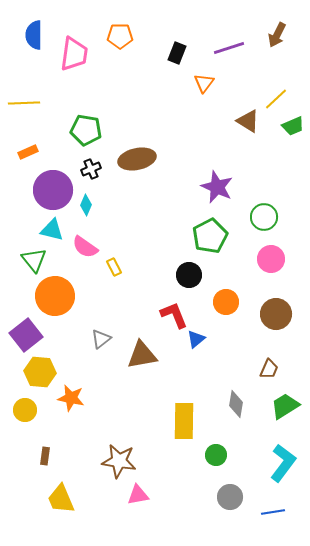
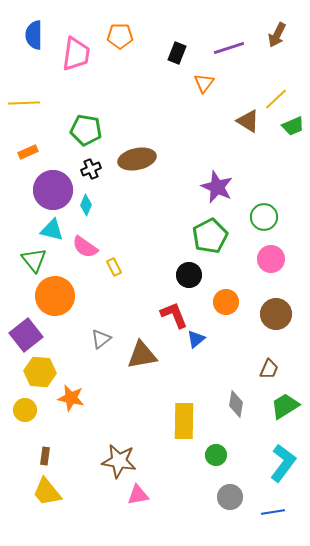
pink trapezoid at (74, 54): moved 2 px right
yellow trapezoid at (61, 499): moved 14 px left, 7 px up; rotated 16 degrees counterclockwise
